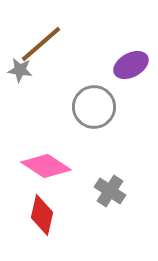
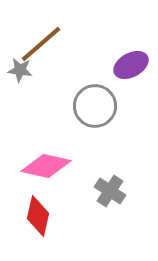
gray circle: moved 1 px right, 1 px up
pink diamond: rotated 21 degrees counterclockwise
red diamond: moved 4 px left, 1 px down
